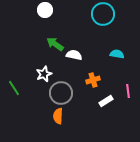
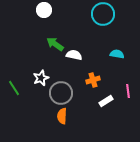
white circle: moved 1 px left
white star: moved 3 px left, 4 px down
orange semicircle: moved 4 px right
